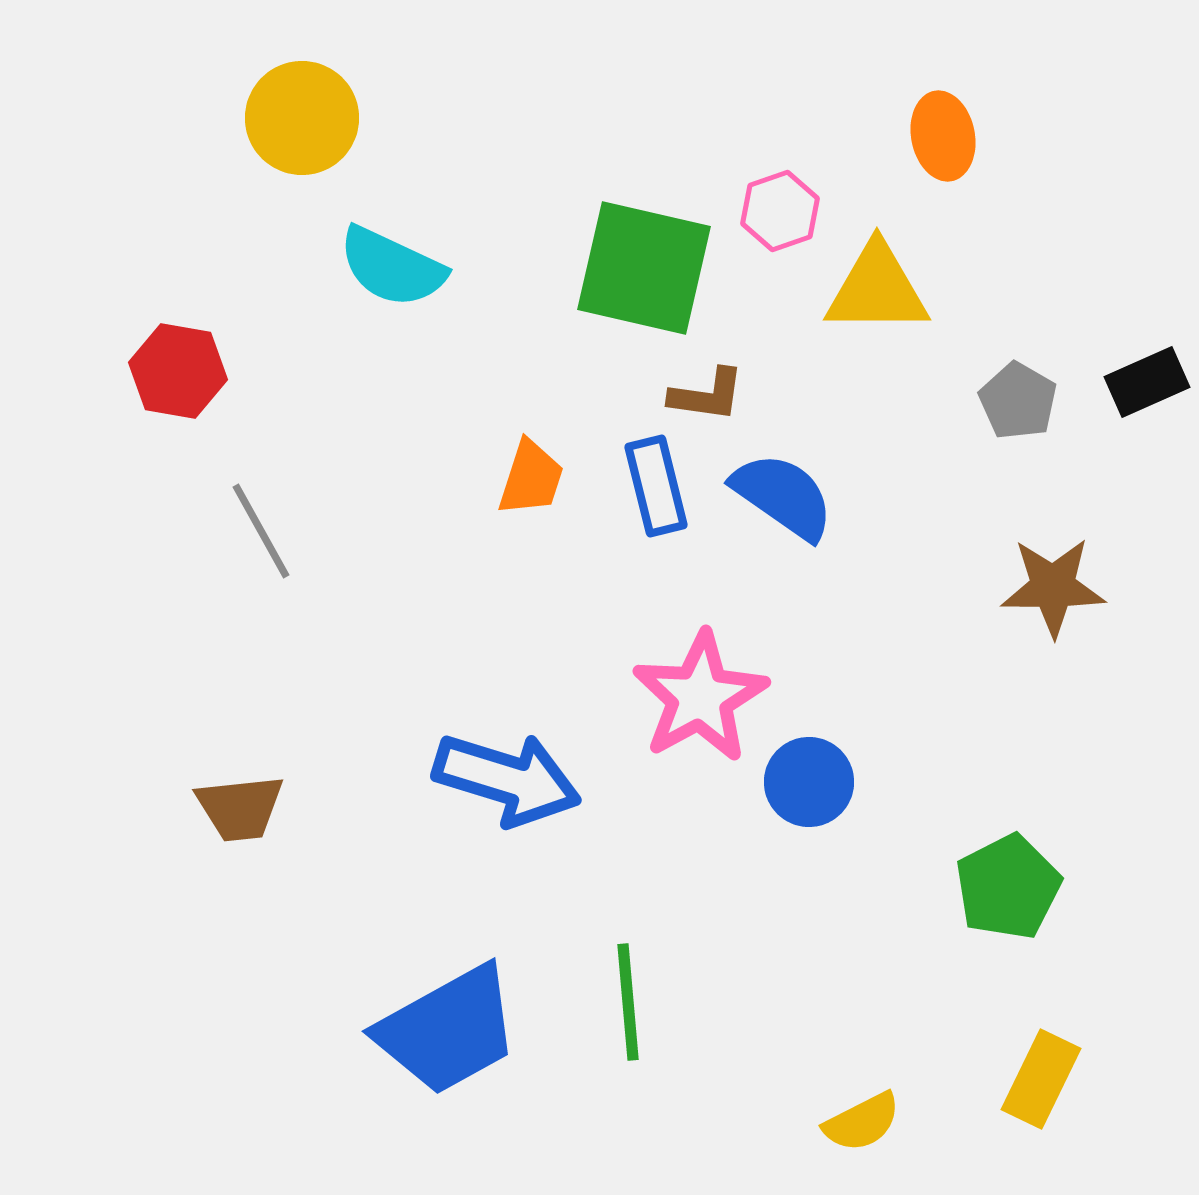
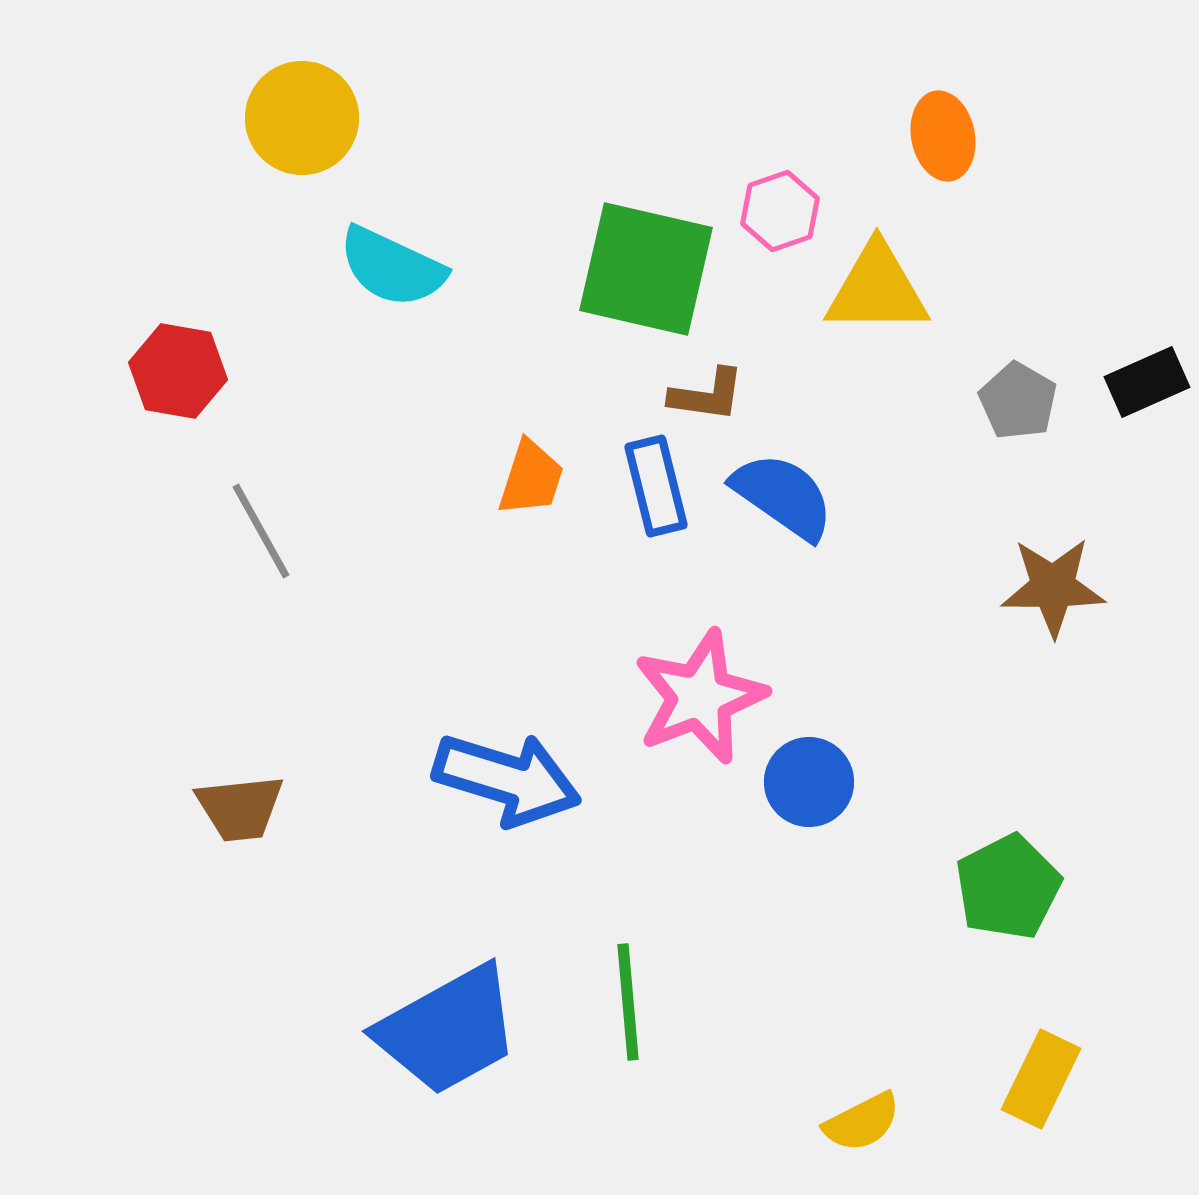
green square: moved 2 px right, 1 px down
pink star: rotated 8 degrees clockwise
